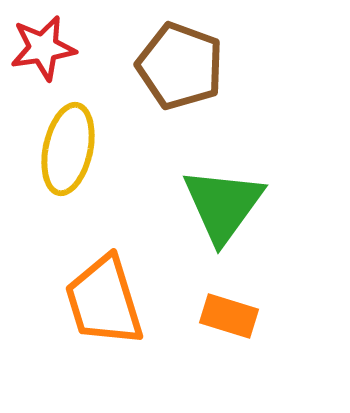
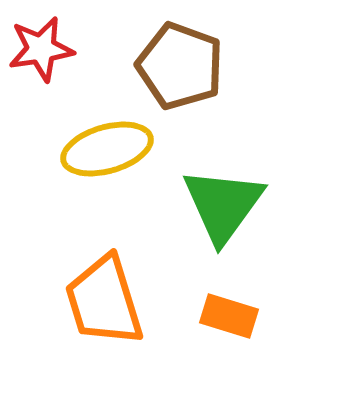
red star: moved 2 px left, 1 px down
yellow ellipse: moved 39 px right; rotated 62 degrees clockwise
